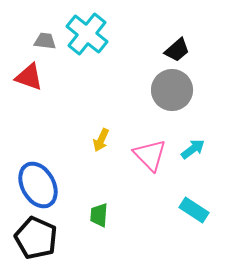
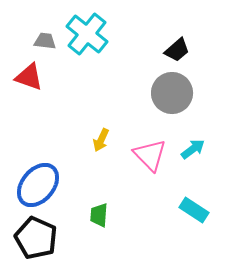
gray circle: moved 3 px down
blue ellipse: rotated 69 degrees clockwise
